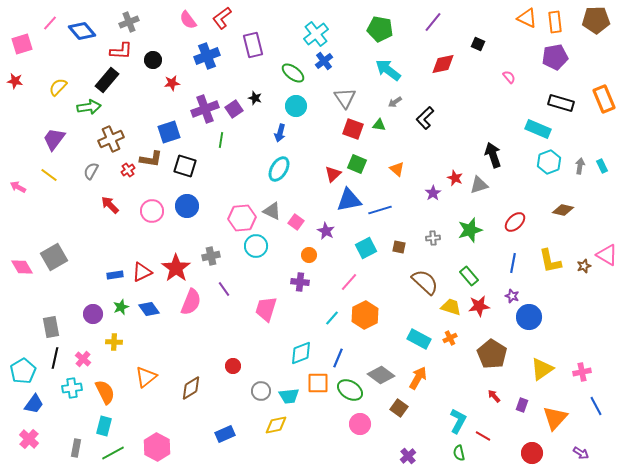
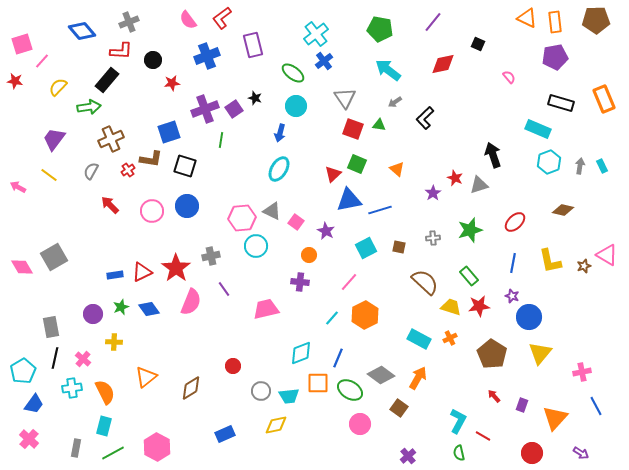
pink line at (50, 23): moved 8 px left, 38 px down
pink trapezoid at (266, 309): rotated 60 degrees clockwise
yellow triangle at (542, 369): moved 2 px left, 16 px up; rotated 15 degrees counterclockwise
